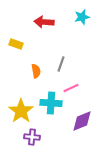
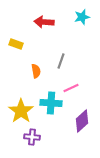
gray line: moved 3 px up
purple diamond: rotated 20 degrees counterclockwise
